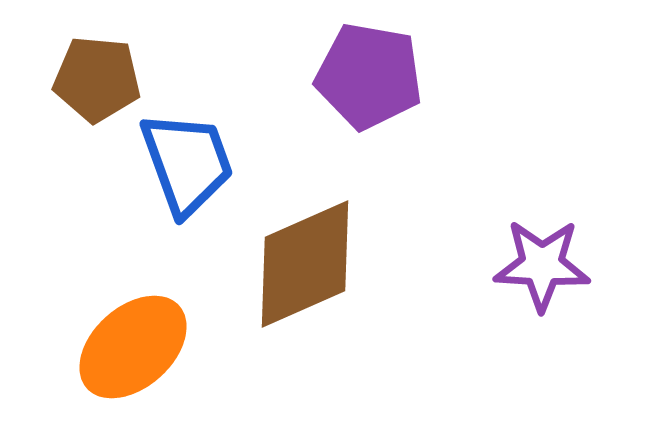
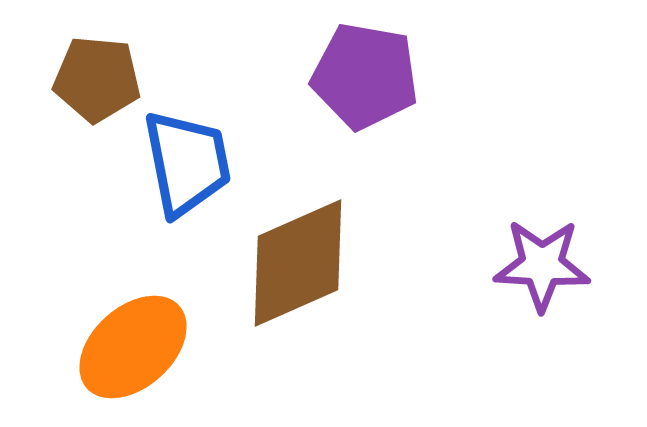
purple pentagon: moved 4 px left
blue trapezoid: rotated 9 degrees clockwise
brown diamond: moved 7 px left, 1 px up
